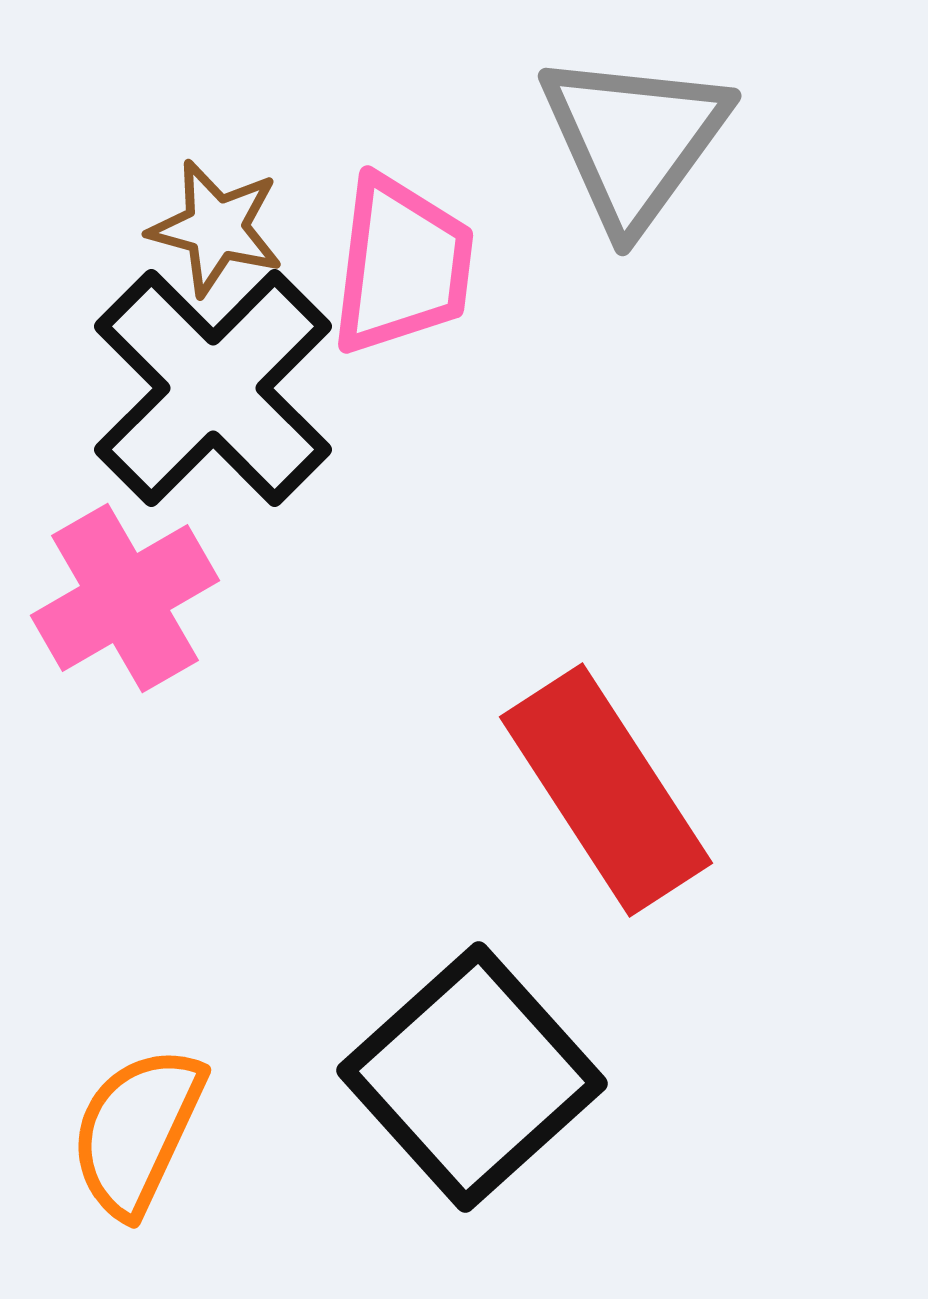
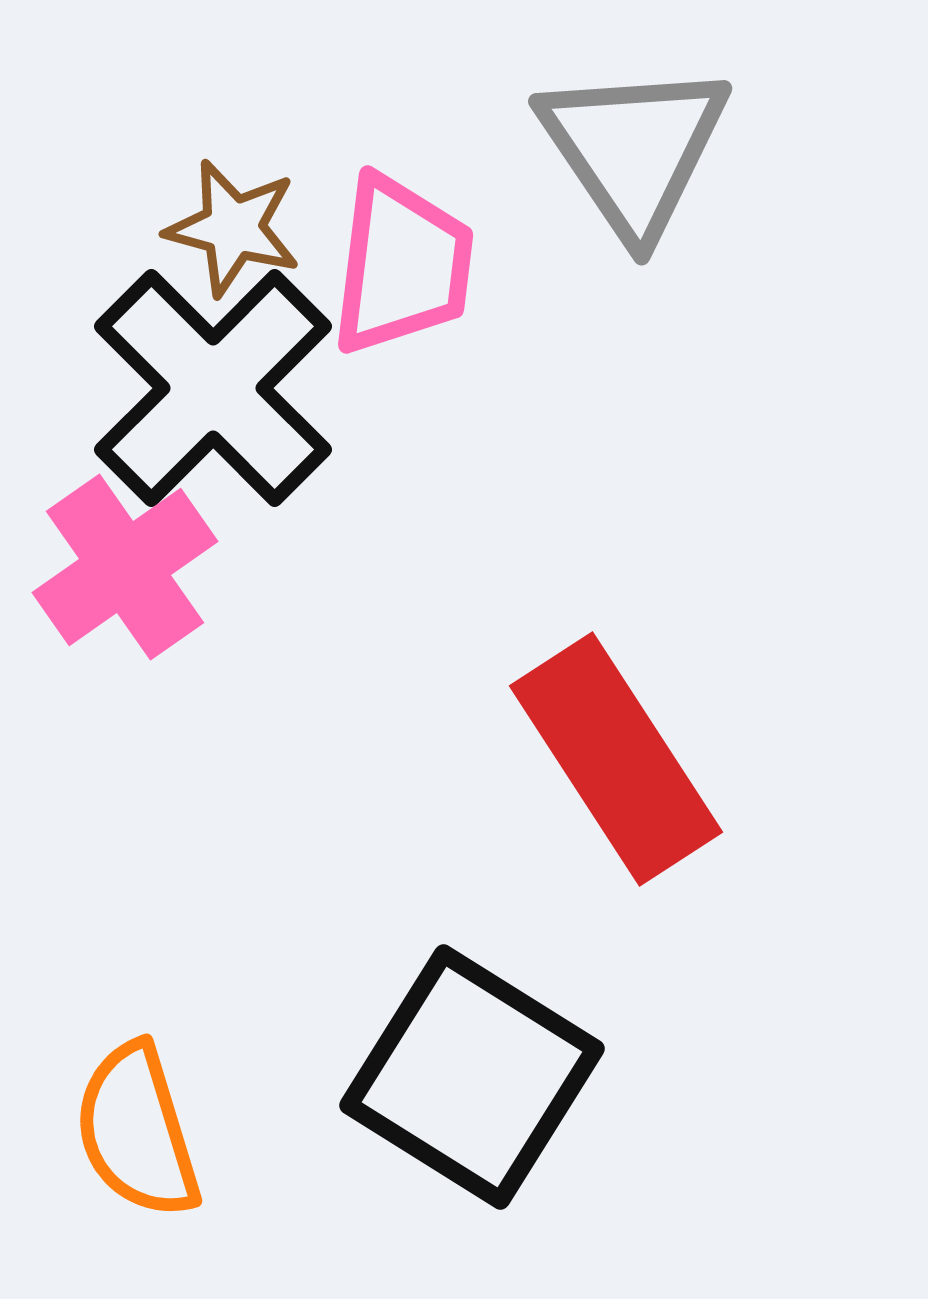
gray triangle: moved 9 px down; rotated 10 degrees counterclockwise
brown star: moved 17 px right
pink cross: moved 31 px up; rotated 5 degrees counterclockwise
red rectangle: moved 10 px right, 31 px up
black square: rotated 16 degrees counterclockwise
orange semicircle: rotated 42 degrees counterclockwise
